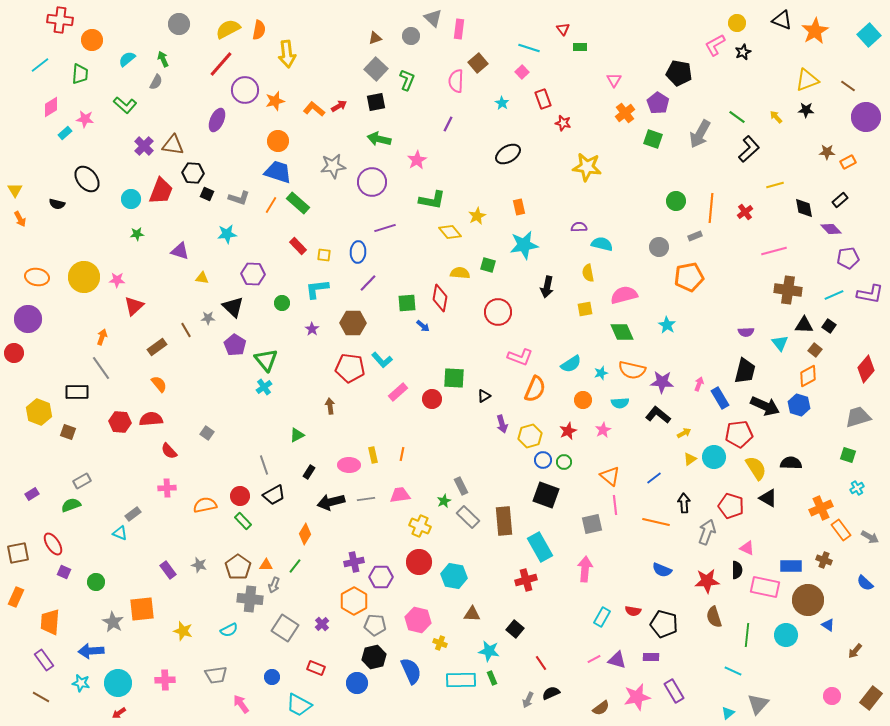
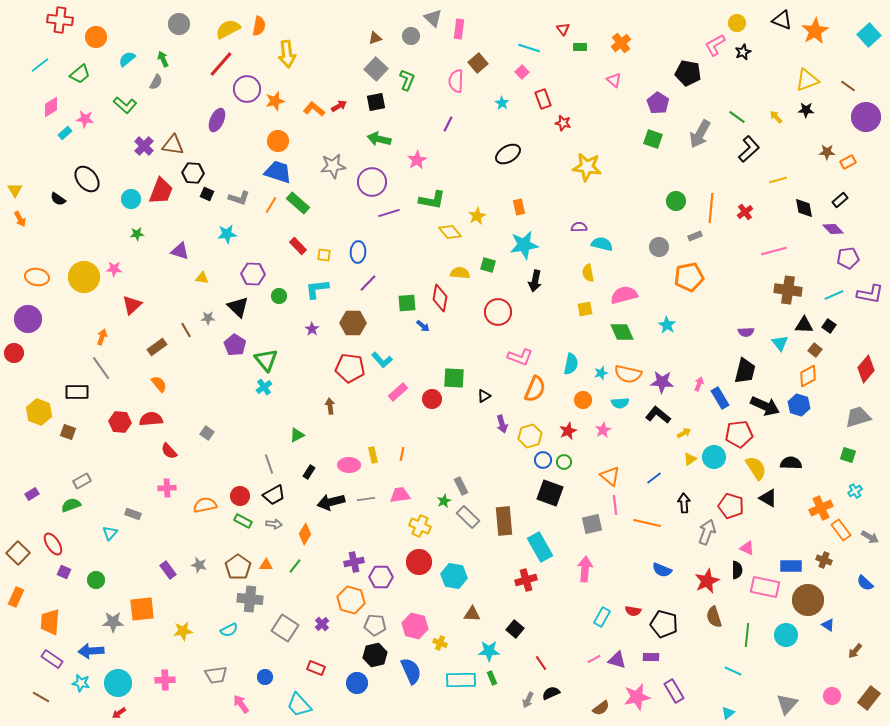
orange semicircle at (259, 30): moved 4 px up
orange circle at (92, 40): moved 4 px right, 3 px up
black pentagon at (679, 73): moved 9 px right
green trapezoid at (80, 74): rotated 45 degrees clockwise
pink triangle at (614, 80): rotated 21 degrees counterclockwise
purple circle at (245, 90): moved 2 px right, 1 px up
orange cross at (625, 113): moved 4 px left, 70 px up
yellow line at (775, 185): moved 3 px right, 5 px up
black semicircle at (57, 204): moved 1 px right, 5 px up; rotated 21 degrees clockwise
purple line at (385, 228): moved 4 px right, 15 px up
purple diamond at (831, 229): moved 2 px right
pink star at (117, 280): moved 3 px left, 11 px up
black arrow at (547, 287): moved 12 px left, 6 px up
green circle at (282, 303): moved 3 px left, 7 px up
red triangle at (134, 306): moved 2 px left, 1 px up
black triangle at (233, 307): moved 5 px right
cyan semicircle at (571, 364): rotated 45 degrees counterclockwise
orange semicircle at (632, 370): moved 4 px left, 4 px down
gray line at (264, 465): moved 5 px right, 1 px up
cyan cross at (857, 488): moved 2 px left, 3 px down
black square at (546, 495): moved 4 px right, 2 px up
gray rectangle at (133, 514): rotated 56 degrees clockwise
green rectangle at (243, 521): rotated 18 degrees counterclockwise
orange line at (656, 522): moved 9 px left, 1 px down
cyan triangle at (120, 533): moved 10 px left; rotated 49 degrees clockwise
brown square at (18, 553): rotated 35 degrees counterclockwise
red star at (707, 581): rotated 20 degrees counterclockwise
green circle at (96, 582): moved 2 px up
gray arrow at (274, 585): moved 61 px up; rotated 105 degrees counterclockwise
orange hexagon at (354, 601): moved 3 px left, 1 px up; rotated 16 degrees counterclockwise
pink hexagon at (418, 620): moved 3 px left, 6 px down
gray star at (113, 622): rotated 30 degrees counterclockwise
yellow star at (183, 631): rotated 24 degrees counterclockwise
cyan star at (489, 651): rotated 10 degrees counterclockwise
black hexagon at (374, 657): moved 1 px right, 2 px up
purple rectangle at (44, 660): moved 8 px right, 1 px up; rotated 20 degrees counterclockwise
blue circle at (272, 677): moved 7 px left
brown rectangle at (871, 698): moved 2 px left
gray triangle at (758, 704): moved 29 px right
cyan trapezoid at (299, 705): rotated 20 degrees clockwise
